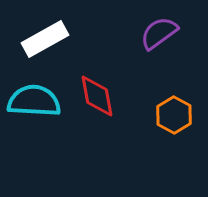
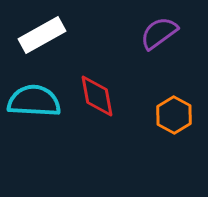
white rectangle: moved 3 px left, 4 px up
